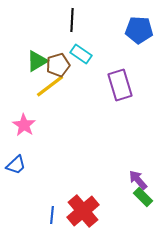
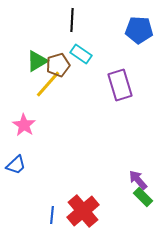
yellow line: moved 2 px left, 2 px up; rotated 12 degrees counterclockwise
